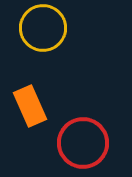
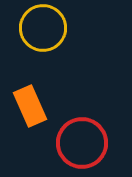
red circle: moved 1 px left
